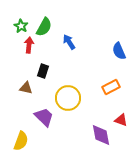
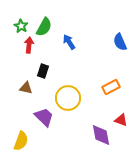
blue semicircle: moved 1 px right, 9 px up
